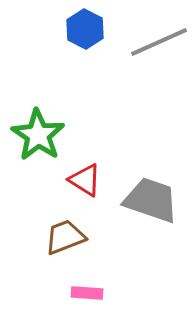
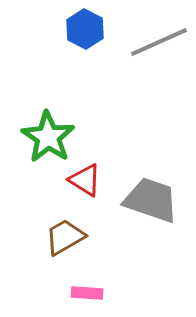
green star: moved 10 px right, 2 px down
brown trapezoid: rotated 9 degrees counterclockwise
